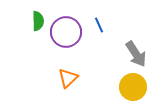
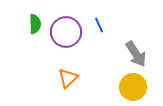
green semicircle: moved 3 px left, 3 px down
